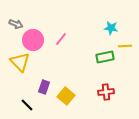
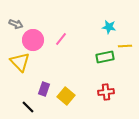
cyan star: moved 2 px left, 1 px up
purple rectangle: moved 2 px down
black line: moved 1 px right, 2 px down
